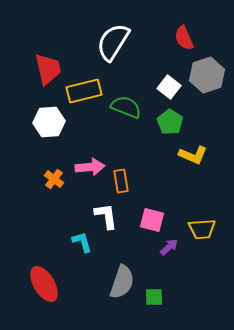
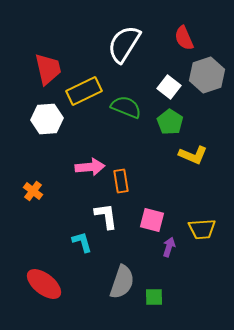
white semicircle: moved 11 px right, 2 px down
yellow rectangle: rotated 12 degrees counterclockwise
white hexagon: moved 2 px left, 3 px up
orange cross: moved 21 px left, 12 px down
purple arrow: rotated 30 degrees counterclockwise
red ellipse: rotated 21 degrees counterclockwise
